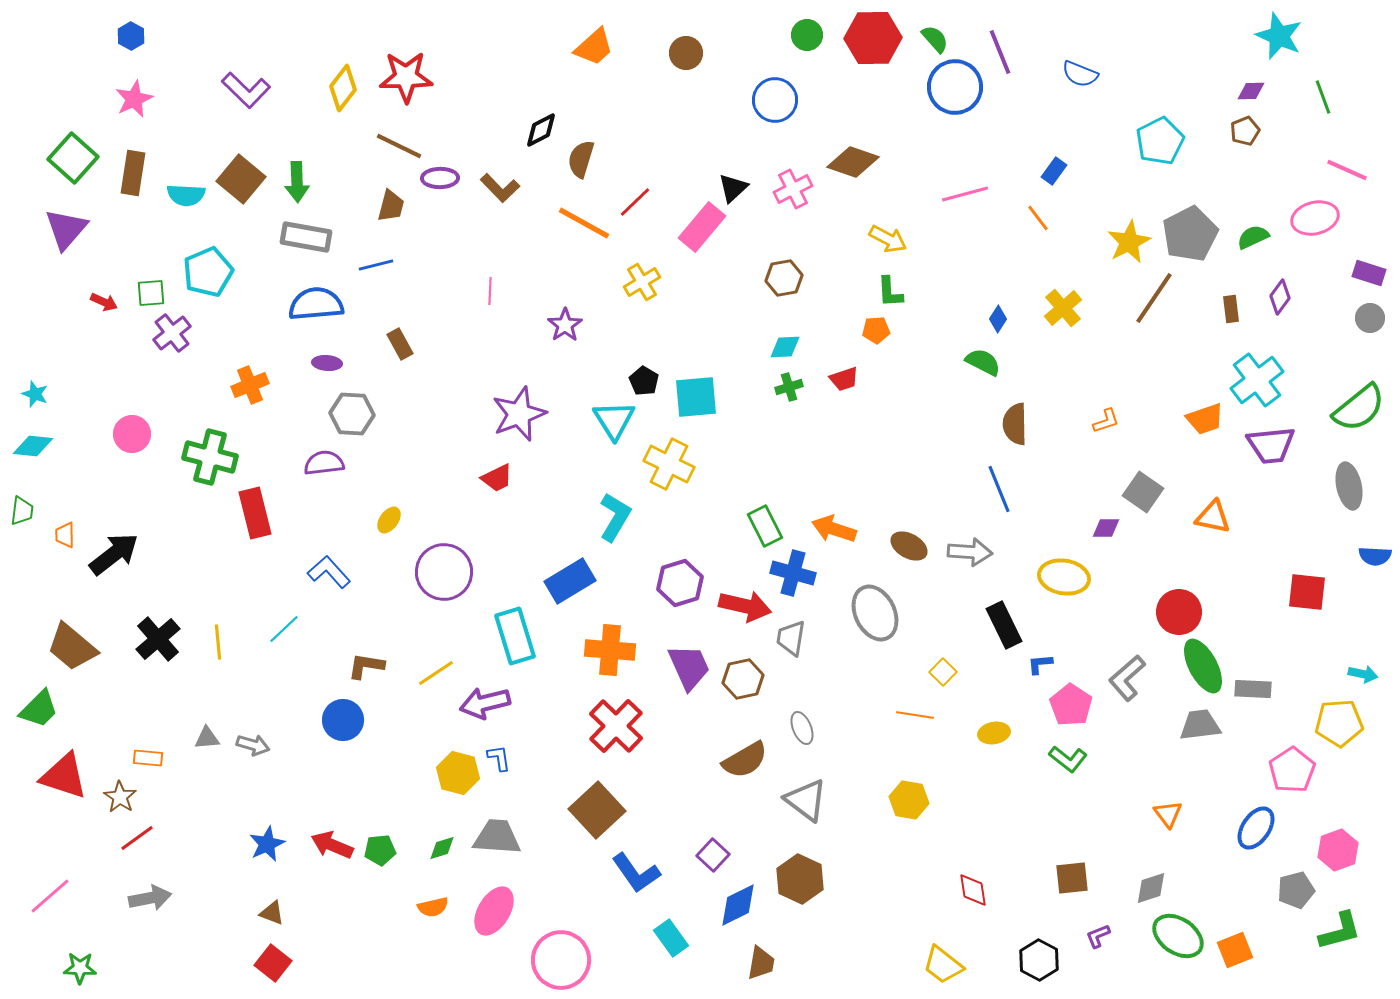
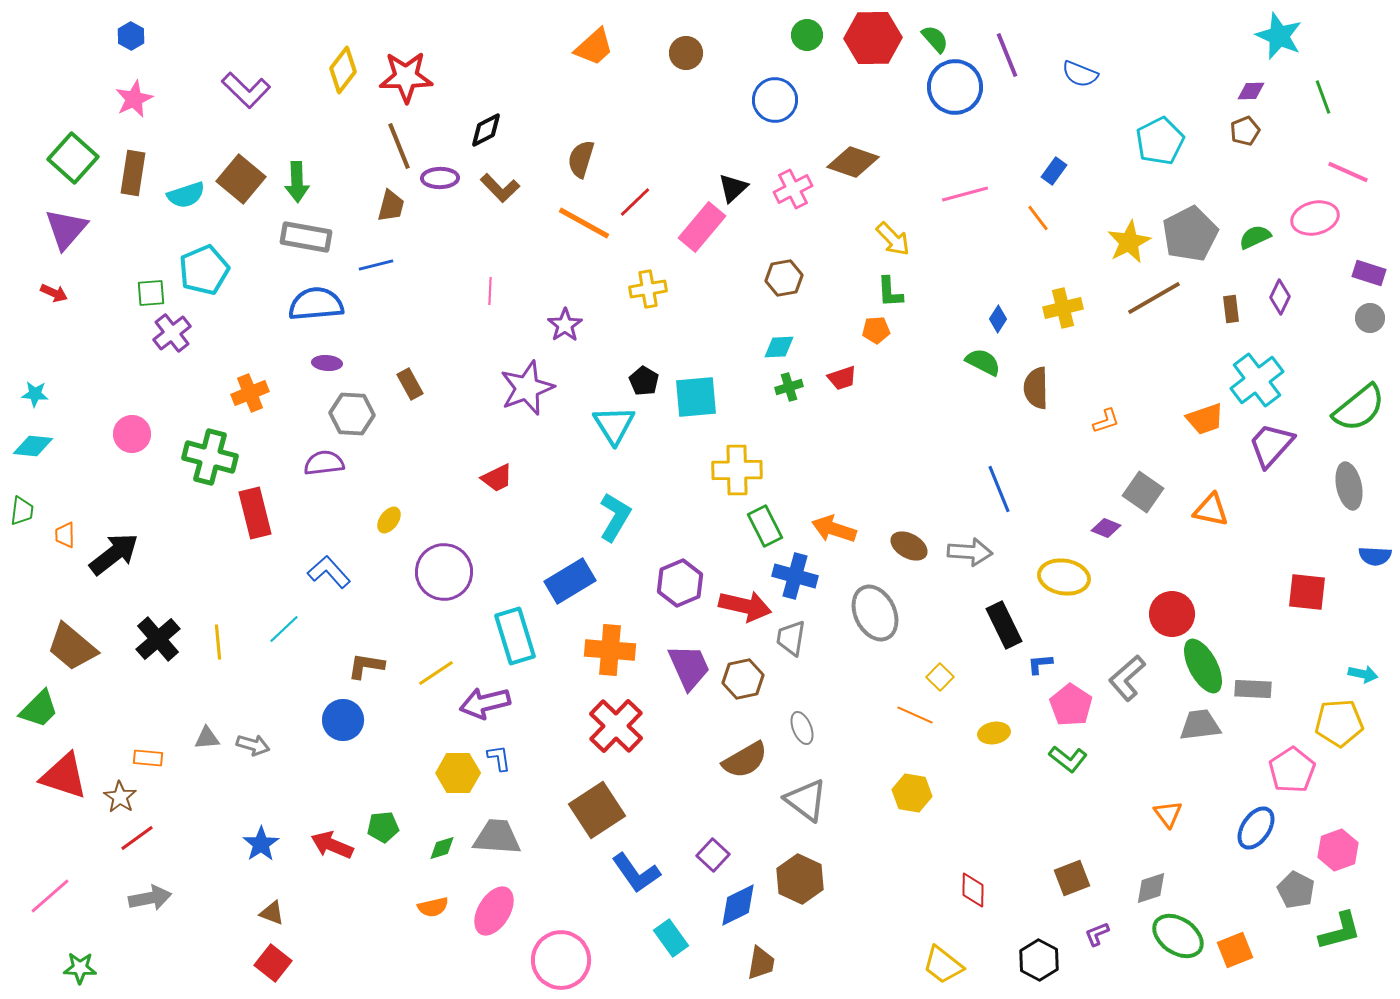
purple line at (1000, 52): moved 7 px right, 3 px down
yellow diamond at (343, 88): moved 18 px up
black diamond at (541, 130): moved 55 px left
brown line at (399, 146): rotated 42 degrees clockwise
pink line at (1347, 170): moved 1 px right, 2 px down
cyan semicircle at (186, 195): rotated 21 degrees counterclockwise
green semicircle at (1253, 237): moved 2 px right
yellow arrow at (888, 239): moved 5 px right; rotated 18 degrees clockwise
cyan pentagon at (208, 272): moved 4 px left, 2 px up
yellow cross at (642, 282): moved 6 px right, 7 px down; rotated 21 degrees clockwise
purple diamond at (1280, 297): rotated 12 degrees counterclockwise
brown line at (1154, 298): rotated 26 degrees clockwise
red arrow at (104, 302): moved 50 px left, 9 px up
yellow cross at (1063, 308): rotated 27 degrees clockwise
brown rectangle at (400, 344): moved 10 px right, 40 px down
cyan diamond at (785, 347): moved 6 px left
red trapezoid at (844, 379): moved 2 px left, 1 px up
orange cross at (250, 385): moved 8 px down
cyan star at (35, 394): rotated 16 degrees counterclockwise
purple star at (519, 414): moved 8 px right, 26 px up
cyan triangle at (614, 420): moved 5 px down
brown semicircle at (1015, 424): moved 21 px right, 36 px up
purple trapezoid at (1271, 445): rotated 138 degrees clockwise
yellow cross at (669, 464): moved 68 px right, 6 px down; rotated 27 degrees counterclockwise
orange triangle at (1213, 517): moved 2 px left, 7 px up
purple diamond at (1106, 528): rotated 24 degrees clockwise
blue cross at (793, 573): moved 2 px right, 3 px down
purple hexagon at (680, 583): rotated 6 degrees counterclockwise
red circle at (1179, 612): moved 7 px left, 2 px down
yellow square at (943, 672): moved 3 px left, 5 px down
orange line at (915, 715): rotated 15 degrees clockwise
yellow hexagon at (458, 773): rotated 15 degrees counterclockwise
yellow hexagon at (909, 800): moved 3 px right, 7 px up
brown square at (597, 810): rotated 10 degrees clockwise
blue star at (267, 844): moved 6 px left; rotated 9 degrees counterclockwise
green pentagon at (380, 850): moved 3 px right, 23 px up
brown square at (1072, 878): rotated 15 degrees counterclockwise
red diamond at (973, 890): rotated 9 degrees clockwise
gray pentagon at (1296, 890): rotated 30 degrees counterclockwise
purple L-shape at (1098, 936): moved 1 px left, 2 px up
